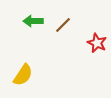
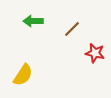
brown line: moved 9 px right, 4 px down
red star: moved 2 px left, 10 px down; rotated 12 degrees counterclockwise
